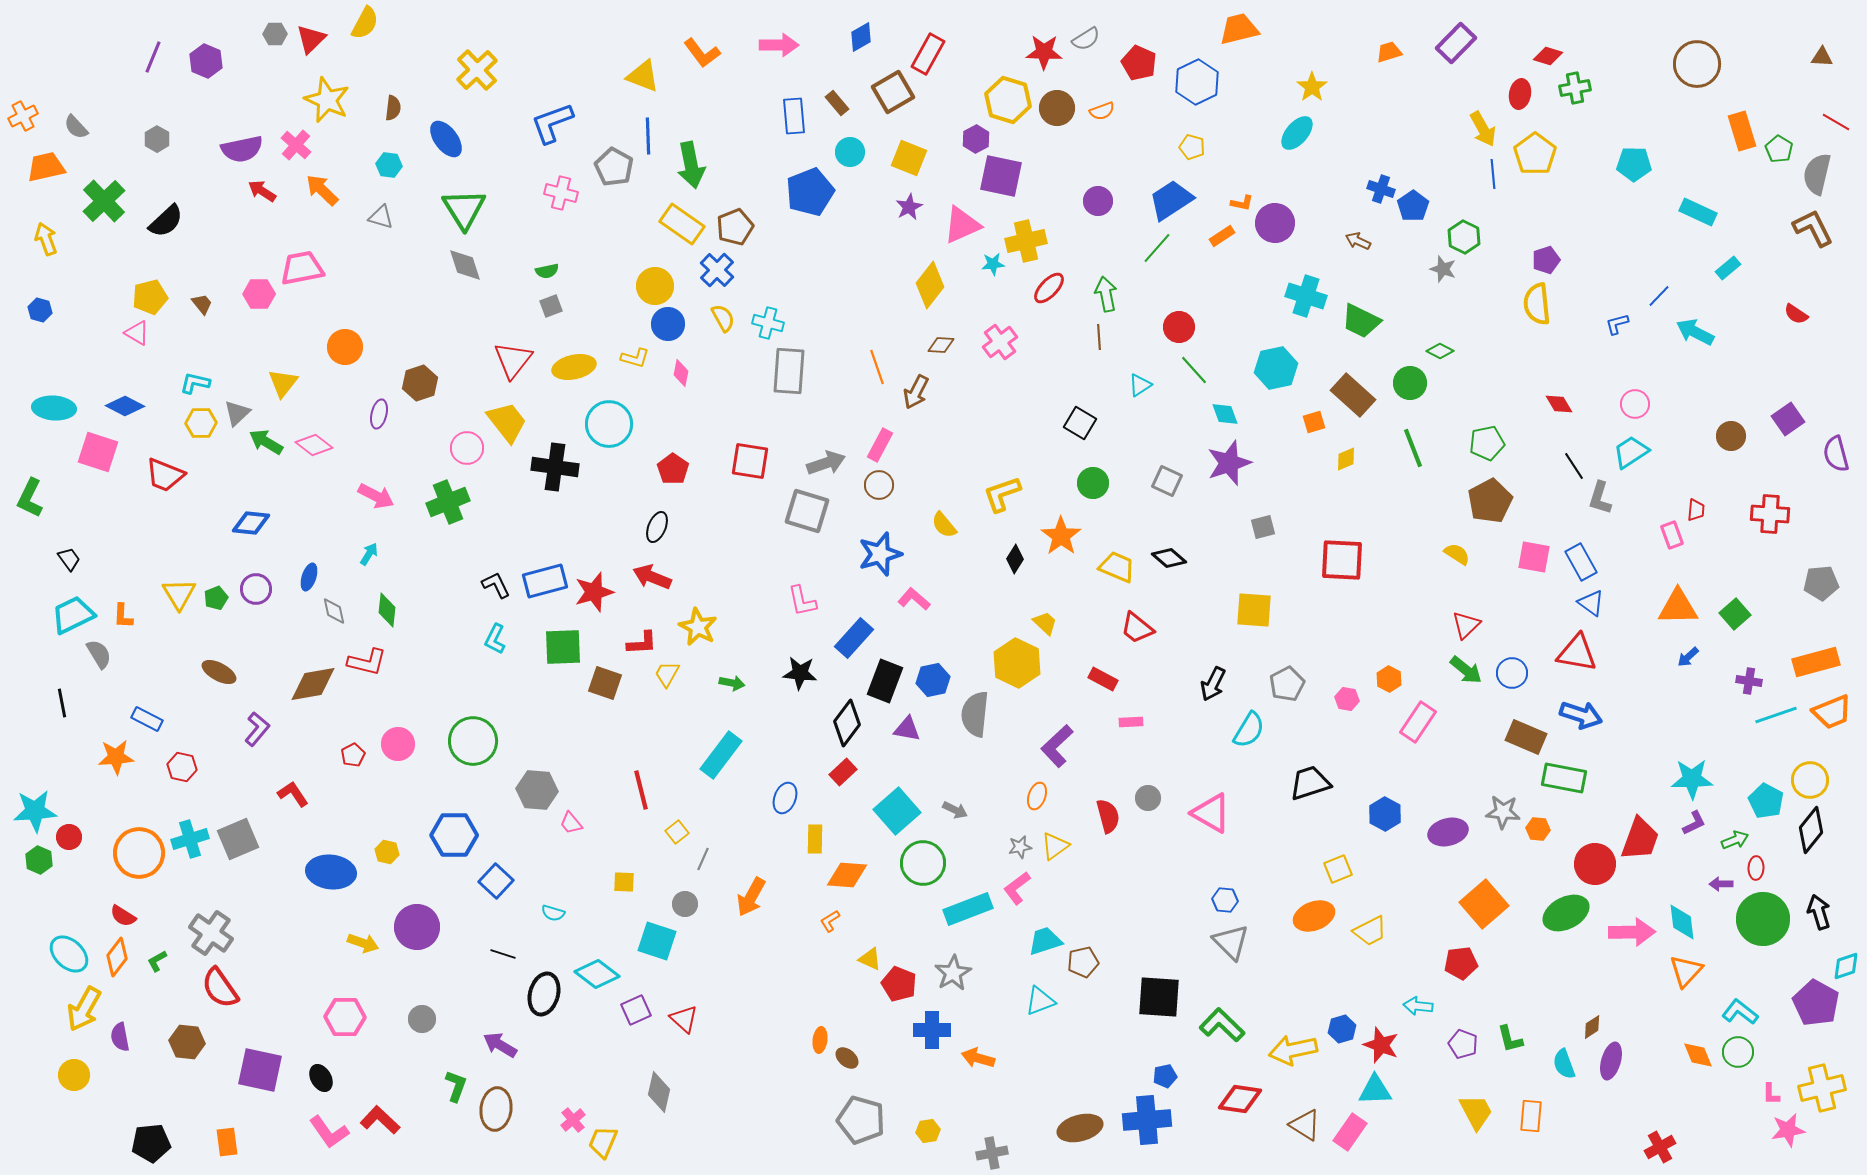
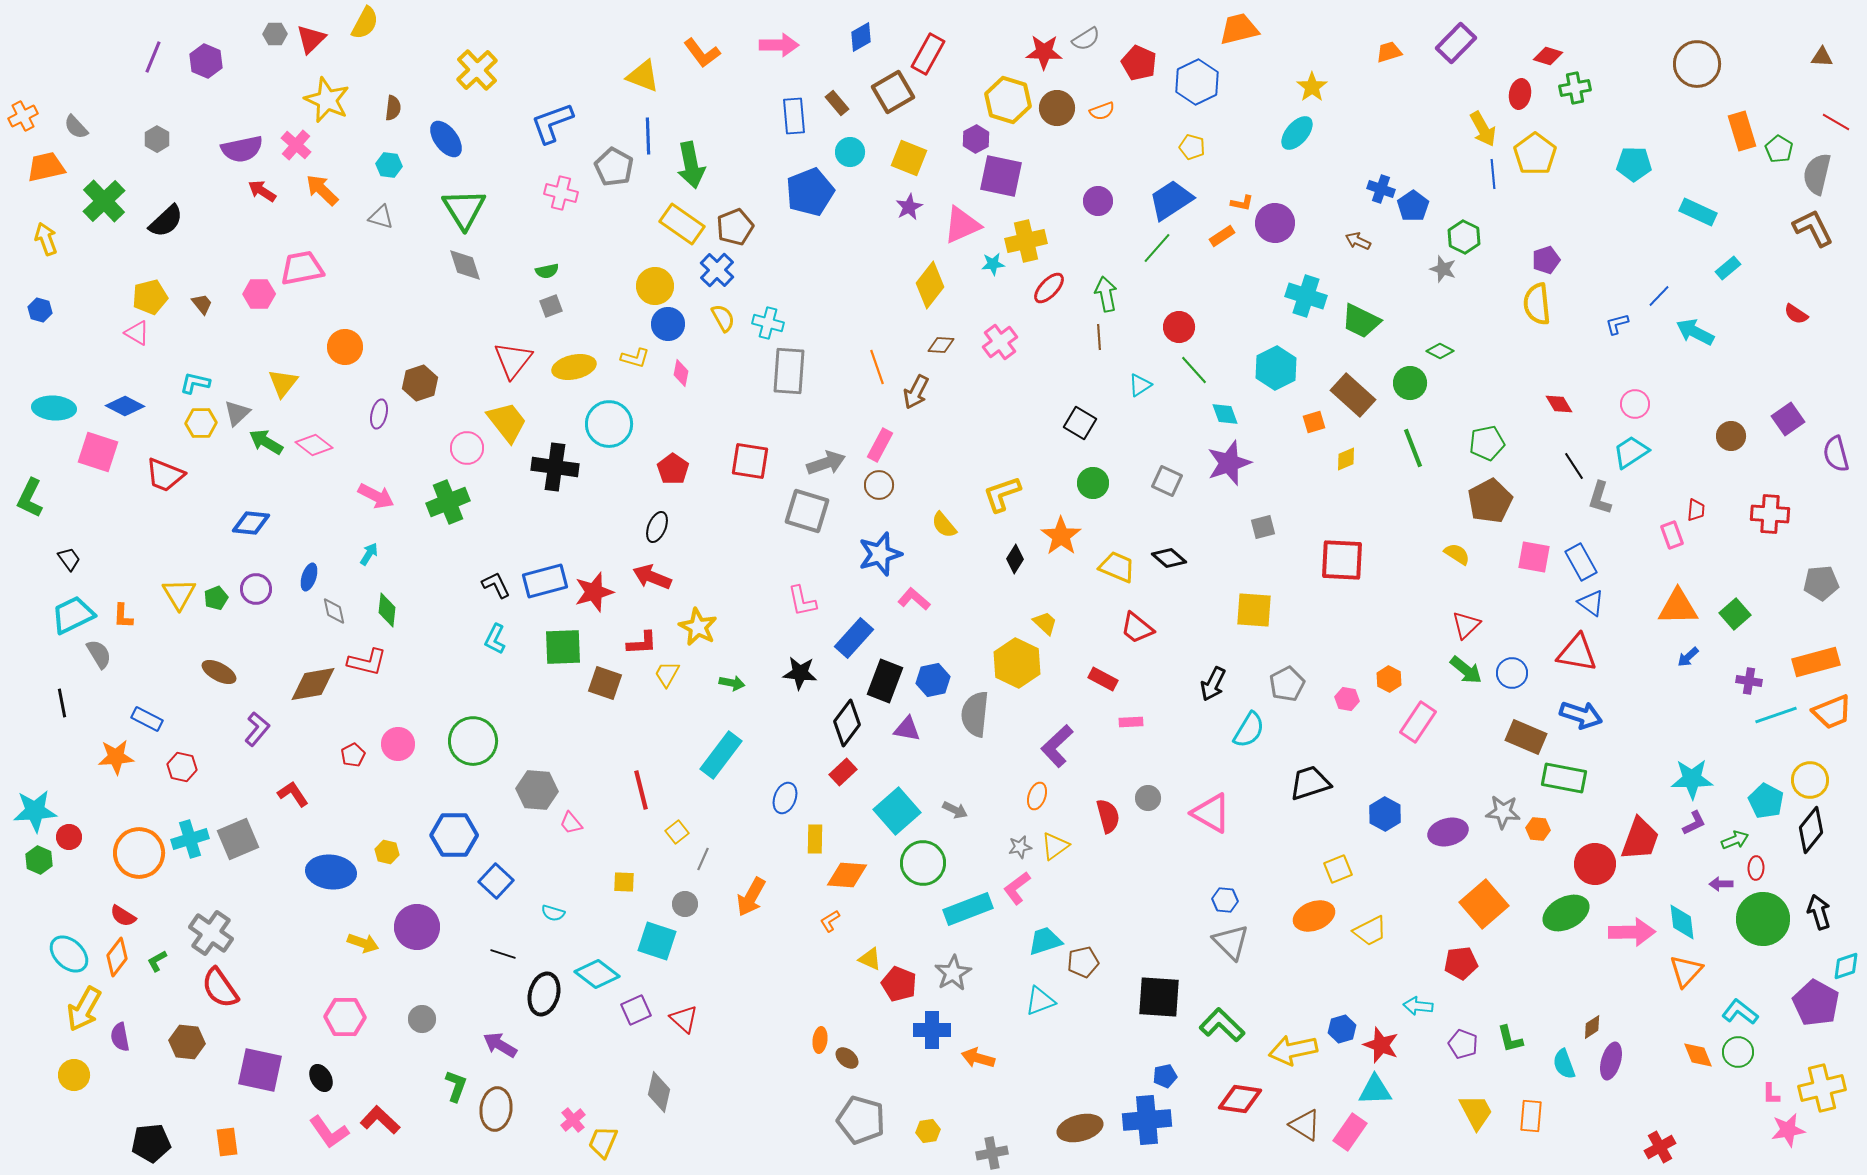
cyan hexagon at (1276, 368): rotated 15 degrees counterclockwise
